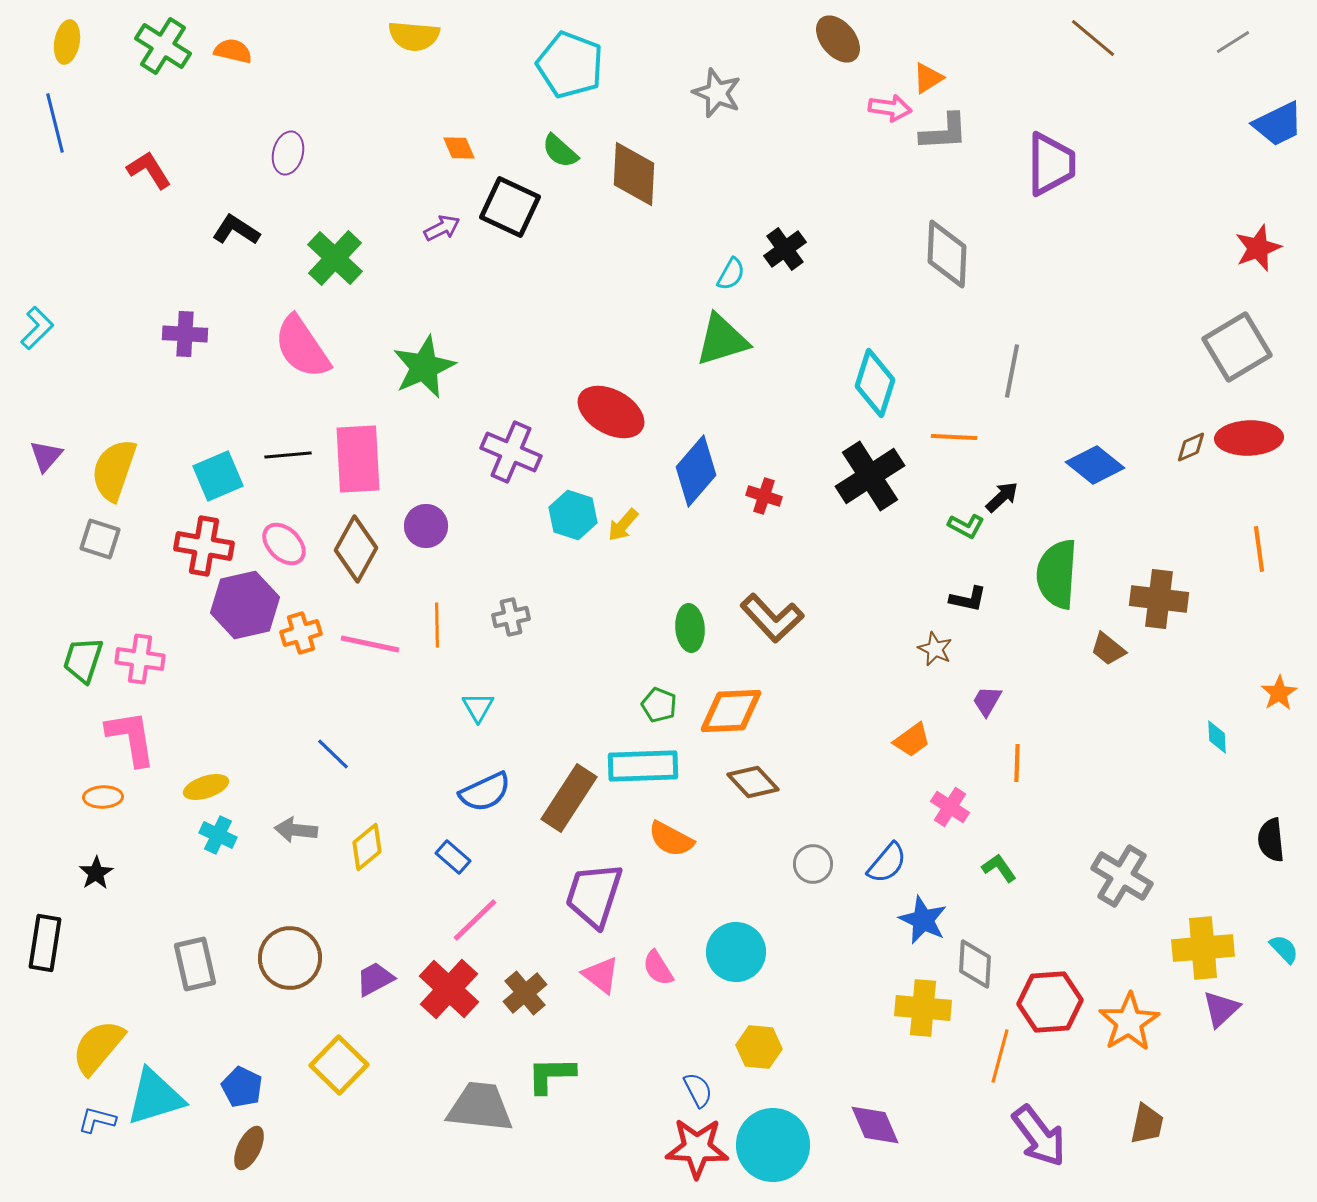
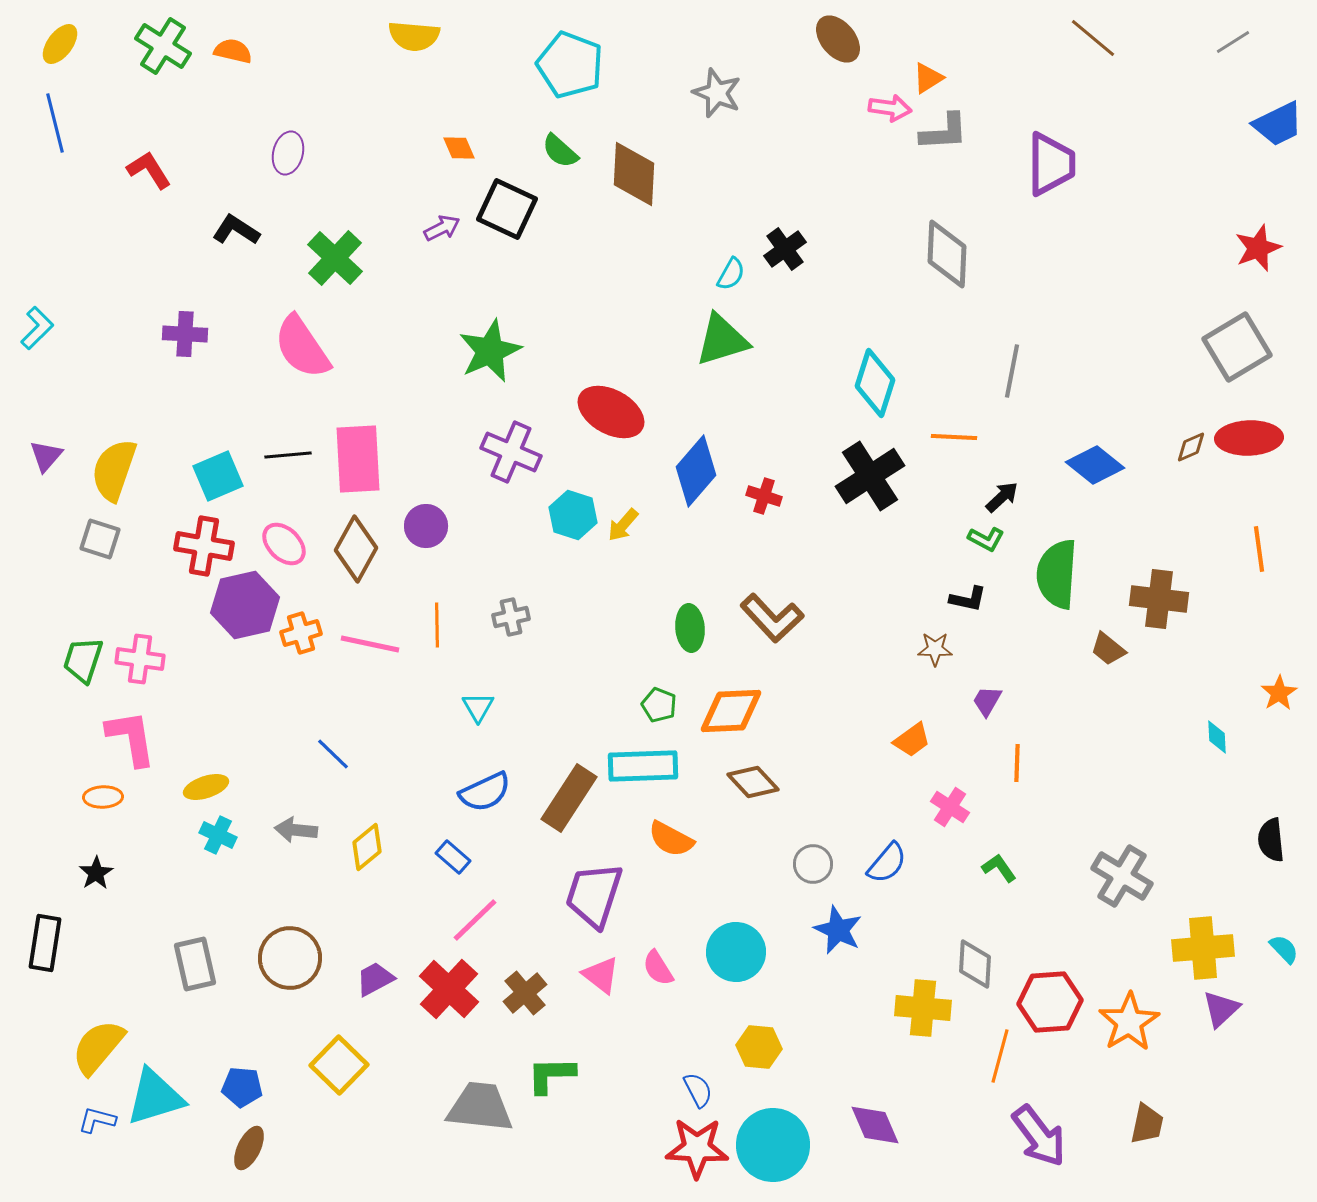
yellow ellipse at (67, 42): moved 7 px left, 2 px down; rotated 27 degrees clockwise
black square at (510, 207): moved 3 px left, 2 px down
green star at (424, 367): moved 66 px right, 16 px up
green L-shape at (966, 526): moved 20 px right, 13 px down
brown star at (935, 649): rotated 24 degrees counterclockwise
blue star at (923, 920): moved 85 px left, 10 px down
blue pentagon at (242, 1087): rotated 21 degrees counterclockwise
